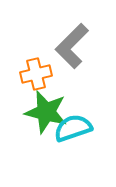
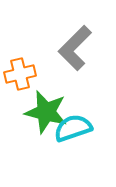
gray L-shape: moved 3 px right, 2 px down
orange cross: moved 16 px left
